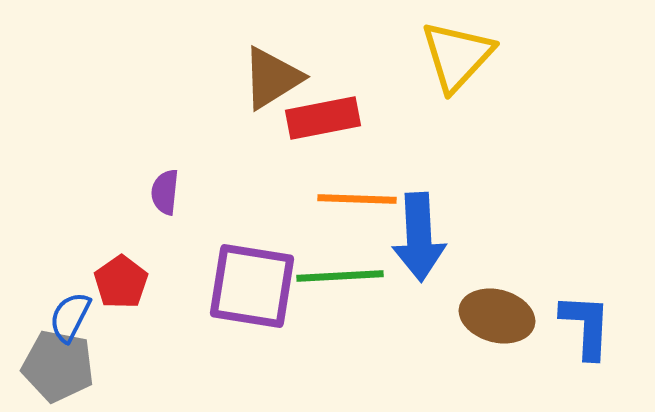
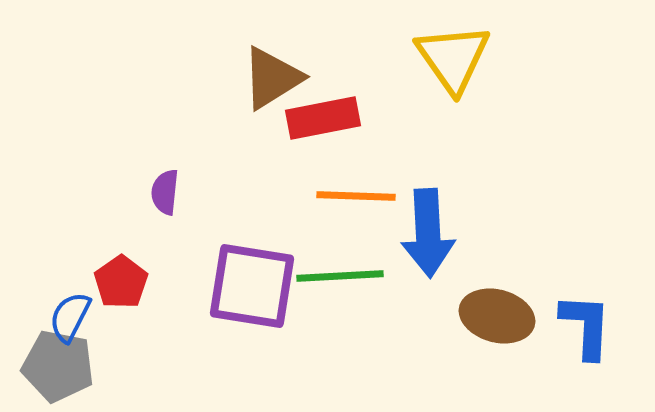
yellow triangle: moved 4 px left, 2 px down; rotated 18 degrees counterclockwise
orange line: moved 1 px left, 3 px up
blue arrow: moved 9 px right, 4 px up
